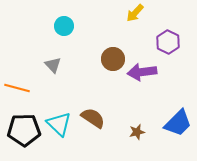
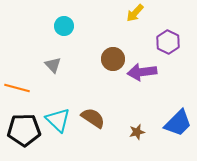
cyan triangle: moved 1 px left, 4 px up
